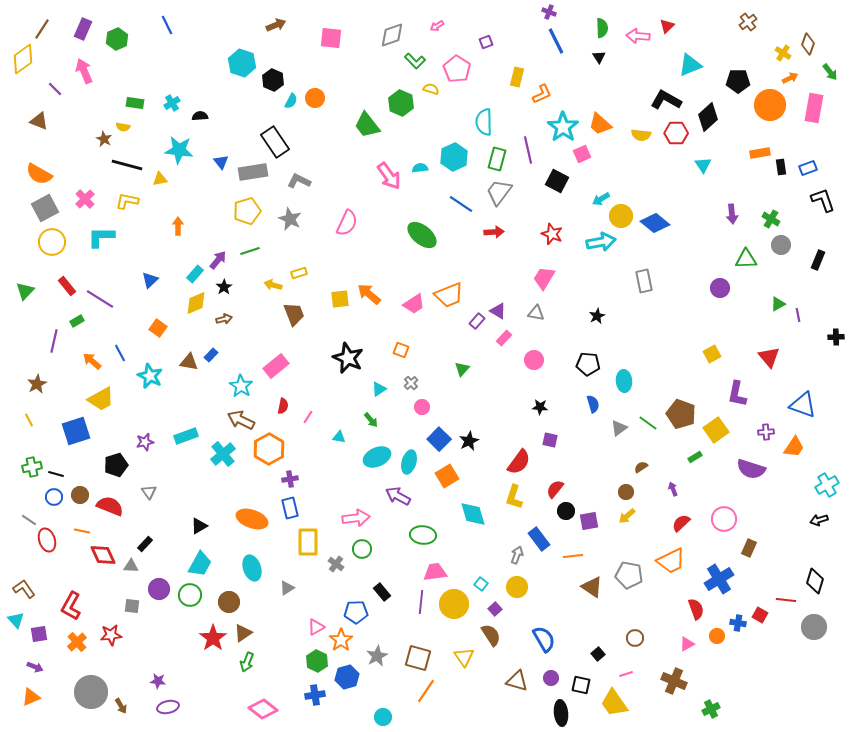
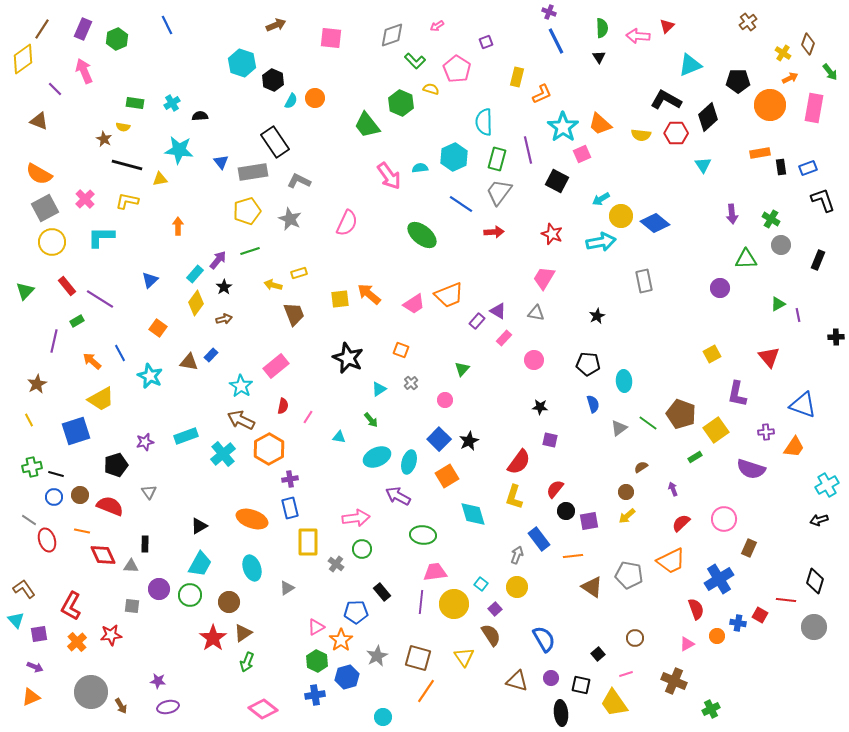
yellow diamond at (196, 303): rotated 30 degrees counterclockwise
pink circle at (422, 407): moved 23 px right, 7 px up
black rectangle at (145, 544): rotated 42 degrees counterclockwise
